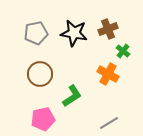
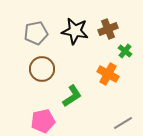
black star: moved 1 px right, 2 px up
green cross: moved 2 px right
brown circle: moved 2 px right, 5 px up
pink pentagon: moved 2 px down
gray line: moved 14 px right
